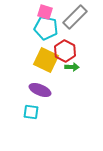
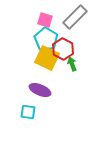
pink square: moved 8 px down
cyan pentagon: moved 11 px down; rotated 20 degrees clockwise
red hexagon: moved 2 px left, 2 px up
yellow square: moved 1 px right, 2 px up
green arrow: moved 3 px up; rotated 112 degrees counterclockwise
cyan square: moved 3 px left
